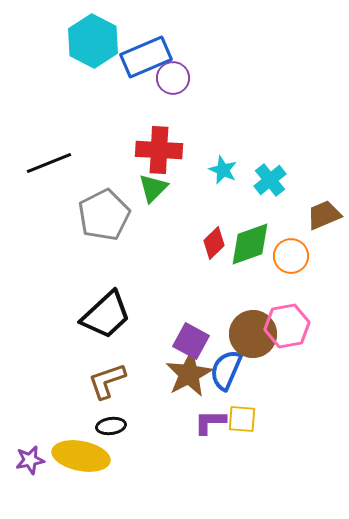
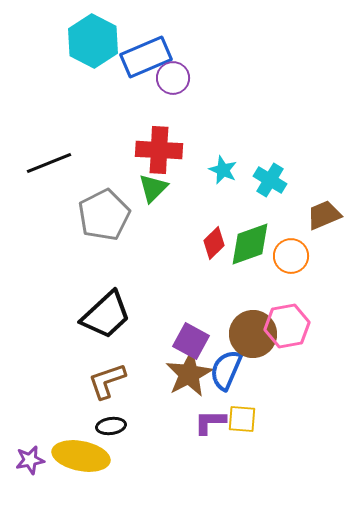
cyan cross: rotated 20 degrees counterclockwise
